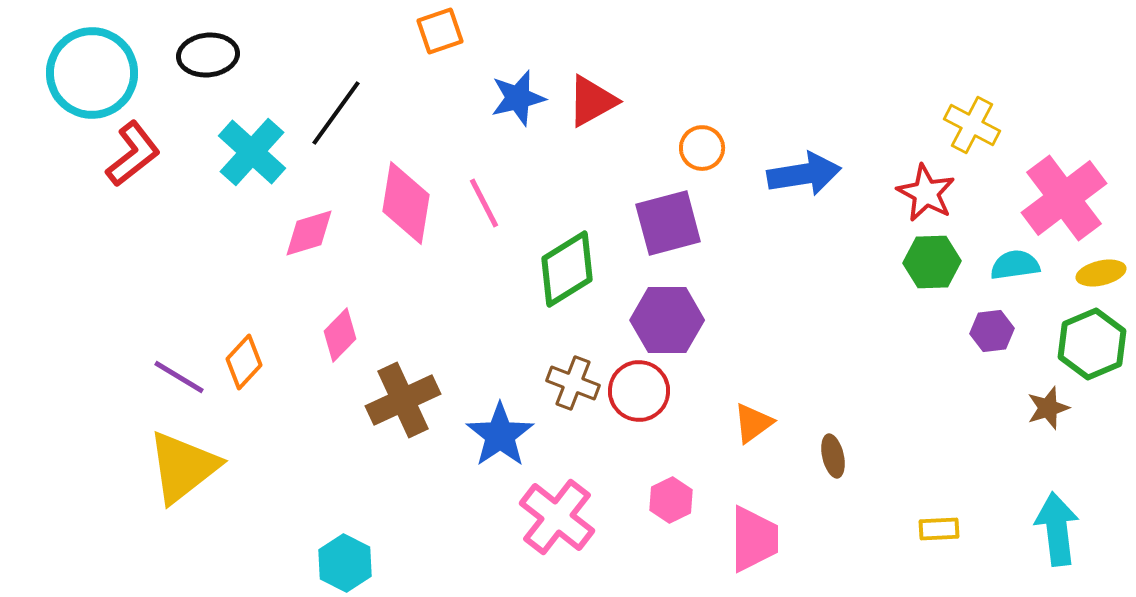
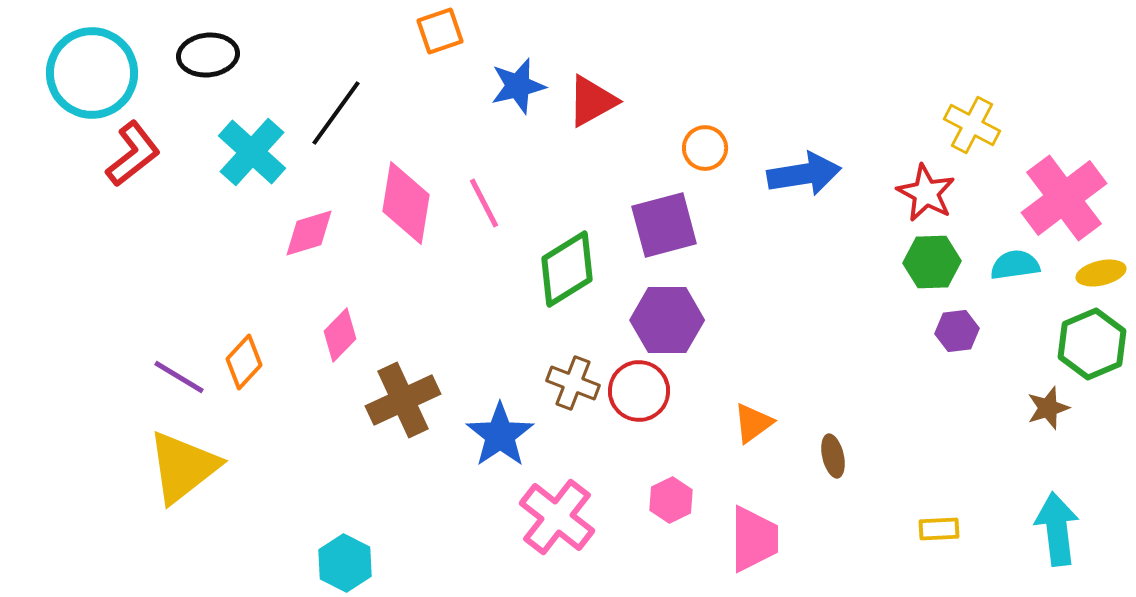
blue star at (518, 98): moved 12 px up
orange circle at (702, 148): moved 3 px right
purple square at (668, 223): moved 4 px left, 2 px down
purple hexagon at (992, 331): moved 35 px left
